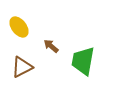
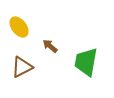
brown arrow: moved 1 px left
green trapezoid: moved 3 px right, 1 px down
